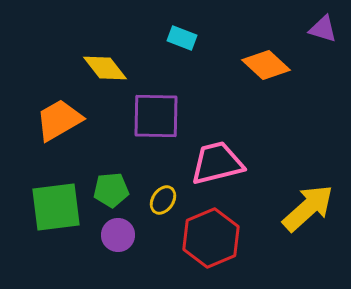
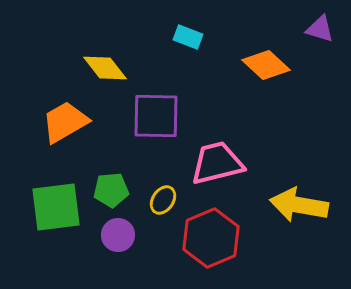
purple triangle: moved 3 px left
cyan rectangle: moved 6 px right, 1 px up
orange trapezoid: moved 6 px right, 2 px down
yellow arrow: moved 9 px left, 3 px up; rotated 128 degrees counterclockwise
